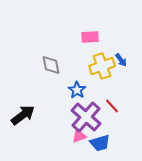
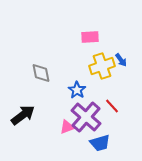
gray diamond: moved 10 px left, 8 px down
pink triangle: moved 12 px left, 9 px up
